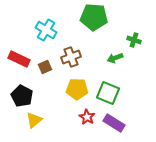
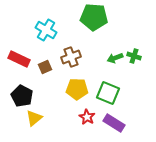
green cross: moved 16 px down
yellow triangle: moved 2 px up
